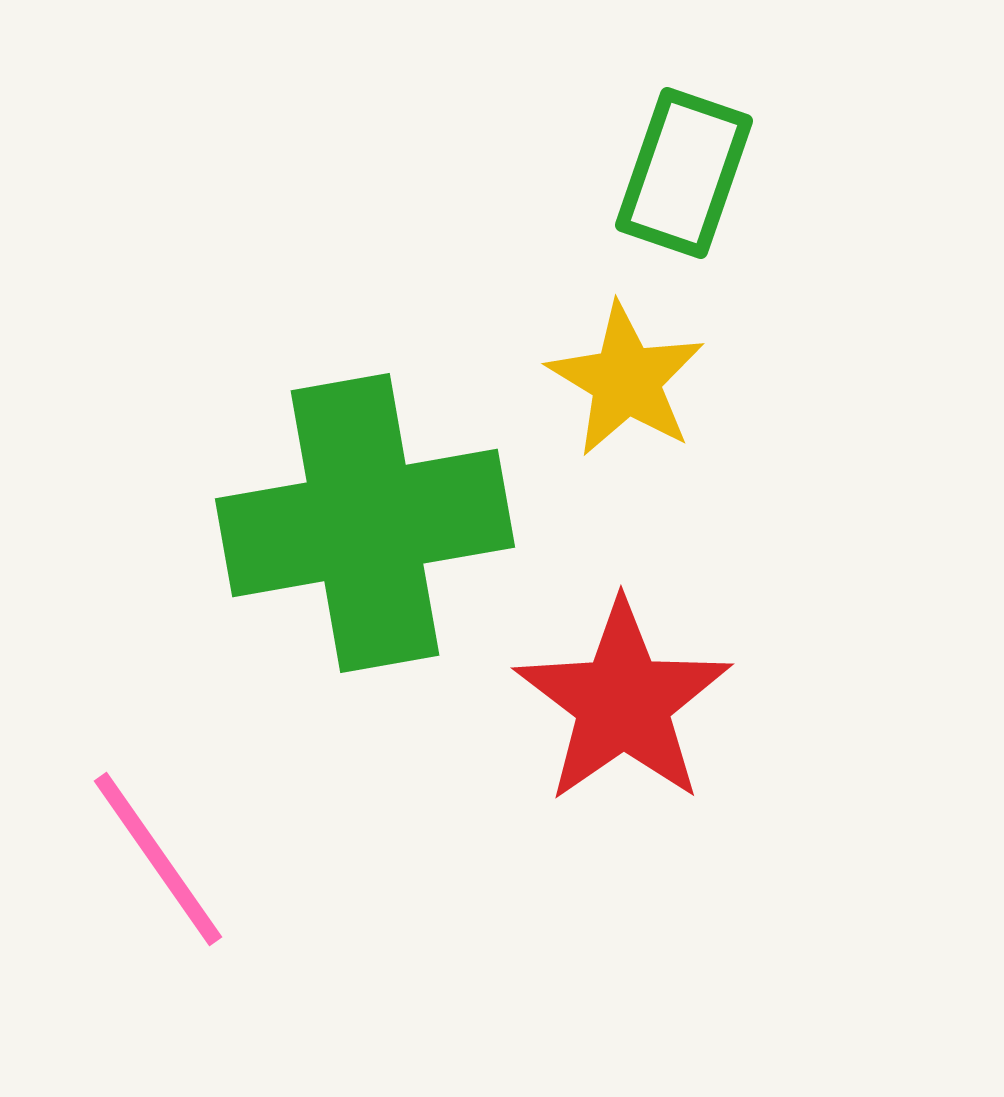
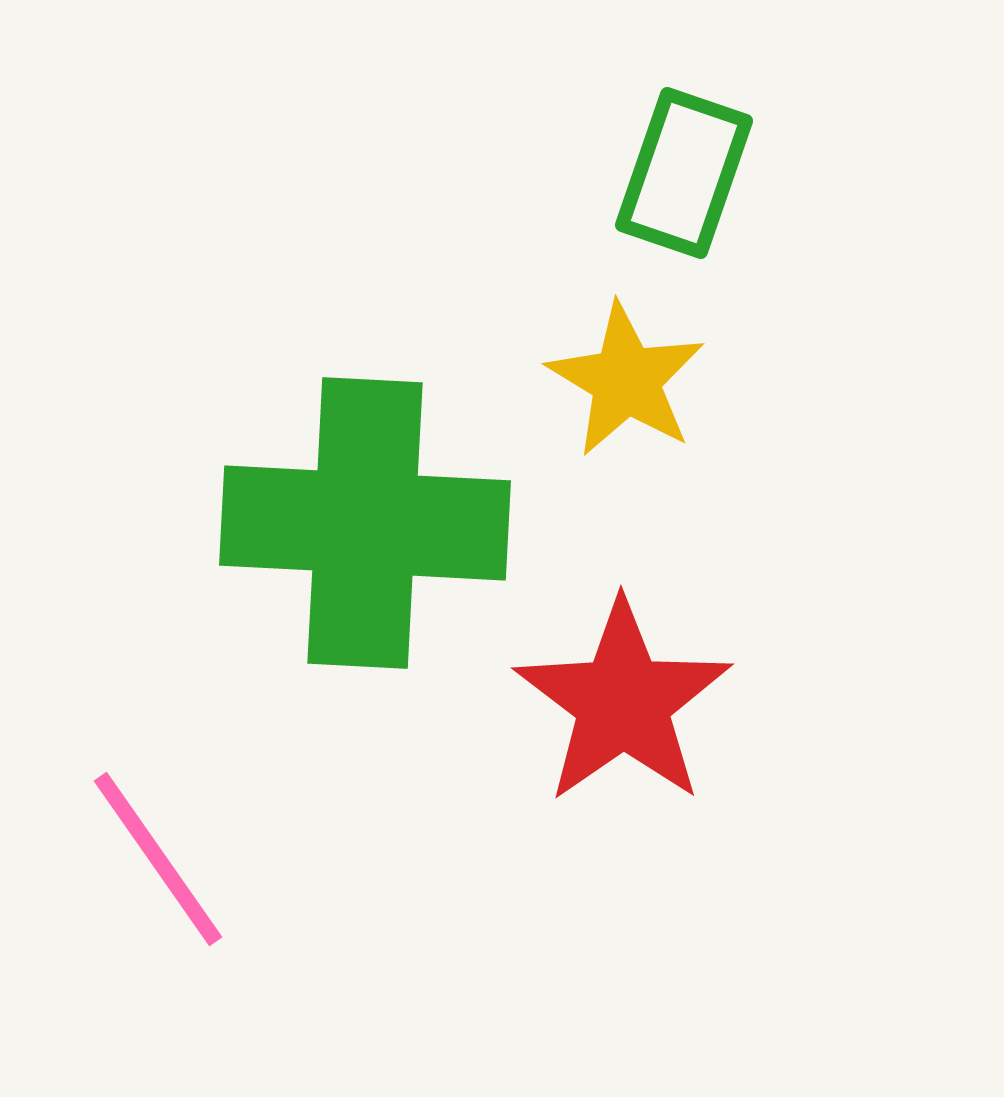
green cross: rotated 13 degrees clockwise
